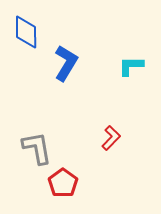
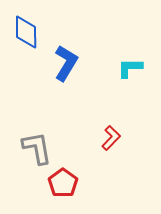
cyan L-shape: moved 1 px left, 2 px down
